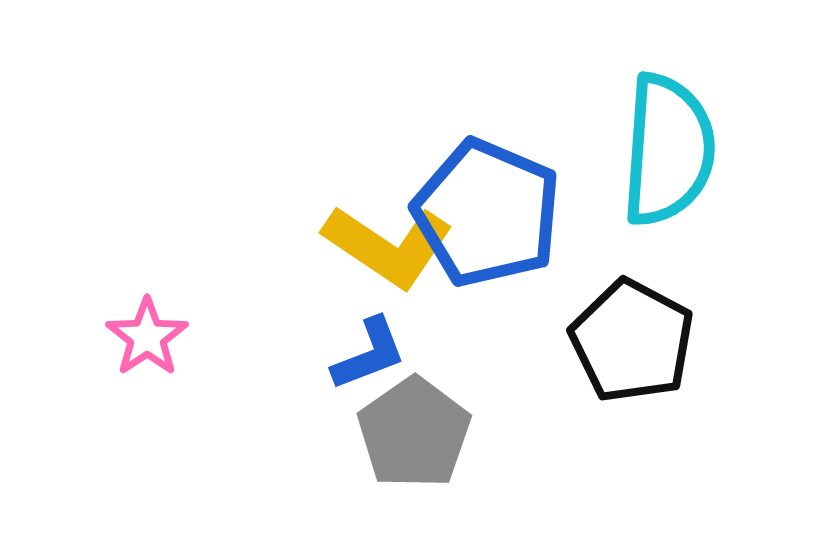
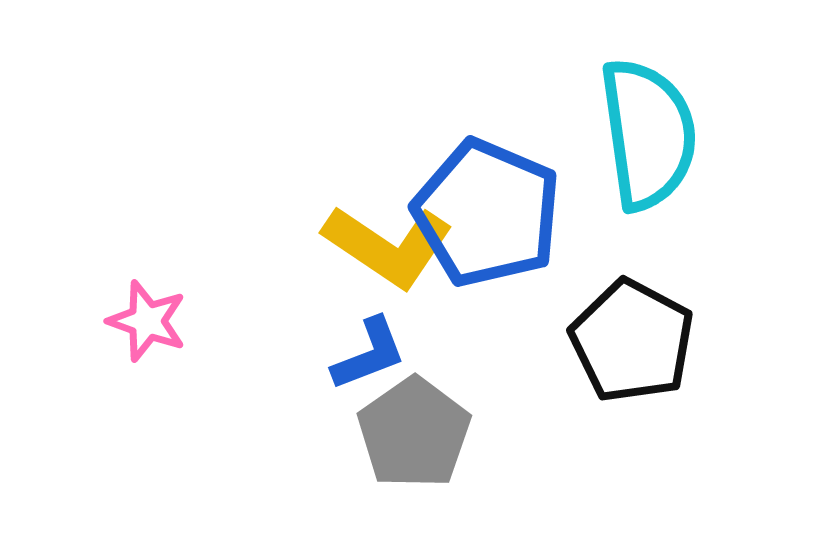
cyan semicircle: moved 20 px left, 16 px up; rotated 12 degrees counterclockwise
pink star: moved 16 px up; rotated 18 degrees counterclockwise
